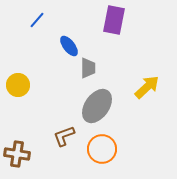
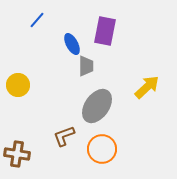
purple rectangle: moved 9 px left, 11 px down
blue ellipse: moved 3 px right, 2 px up; rotated 10 degrees clockwise
gray trapezoid: moved 2 px left, 2 px up
